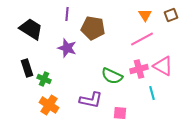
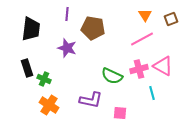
brown square: moved 4 px down
black trapezoid: rotated 65 degrees clockwise
